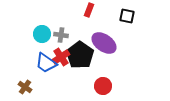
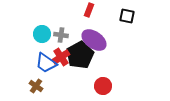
purple ellipse: moved 10 px left, 3 px up
black pentagon: rotated 8 degrees clockwise
brown cross: moved 11 px right, 1 px up
